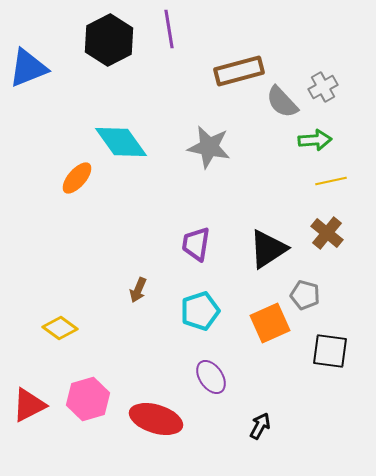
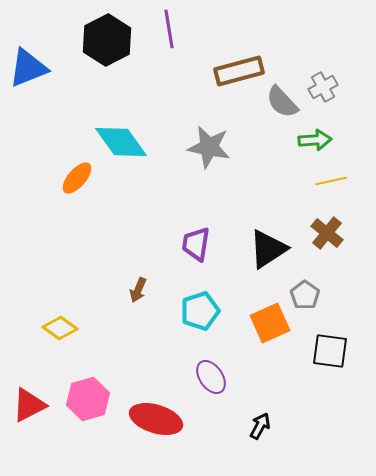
black hexagon: moved 2 px left
gray pentagon: rotated 20 degrees clockwise
